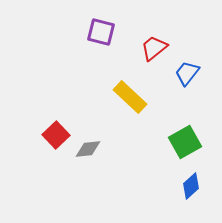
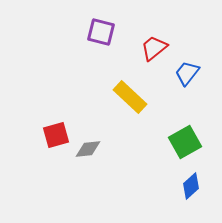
red square: rotated 28 degrees clockwise
